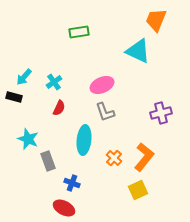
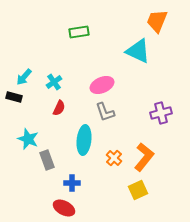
orange trapezoid: moved 1 px right, 1 px down
gray rectangle: moved 1 px left, 1 px up
blue cross: rotated 21 degrees counterclockwise
